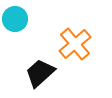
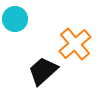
black trapezoid: moved 3 px right, 2 px up
